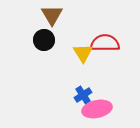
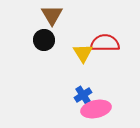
pink ellipse: moved 1 px left
